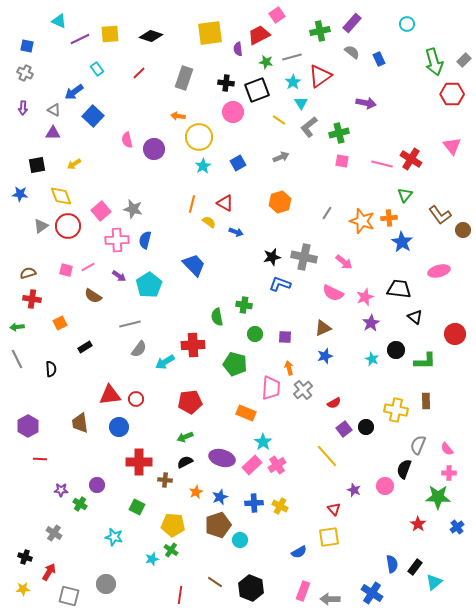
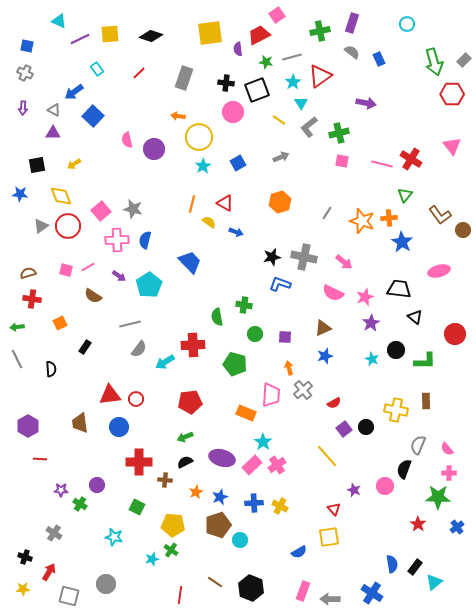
purple rectangle at (352, 23): rotated 24 degrees counterclockwise
blue trapezoid at (194, 265): moved 4 px left, 3 px up
black rectangle at (85, 347): rotated 24 degrees counterclockwise
pink trapezoid at (271, 388): moved 7 px down
